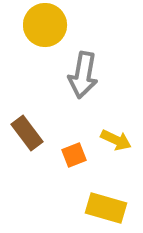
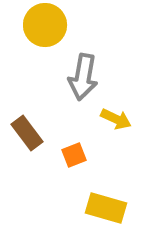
gray arrow: moved 2 px down
yellow arrow: moved 21 px up
